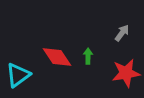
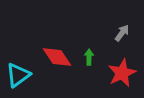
green arrow: moved 1 px right, 1 px down
red star: moved 4 px left; rotated 16 degrees counterclockwise
